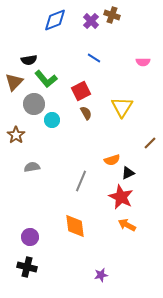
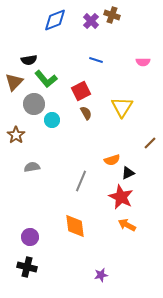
blue line: moved 2 px right, 2 px down; rotated 16 degrees counterclockwise
